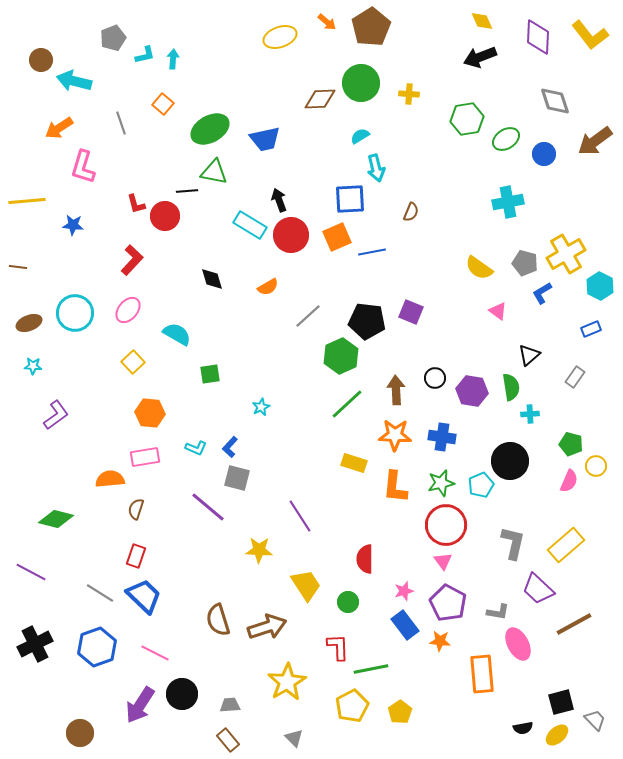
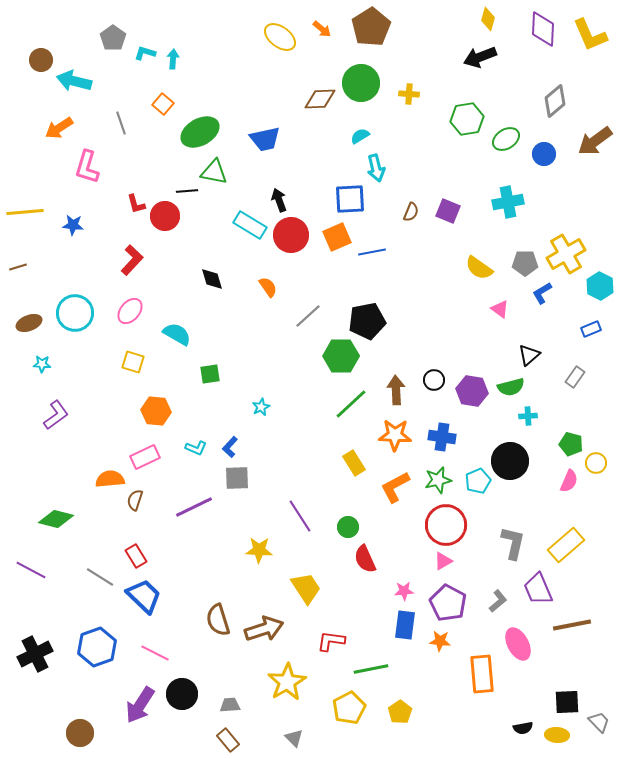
yellow diamond at (482, 21): moved 6 px right, 2 px up; rotated 40 degrees clockwise
orange arrow at (327, 22): moved 5 px left, 7 px down
yellow L-shape at (590, 35): rotated 15 degrees clockwise
yellow ellipse at (280, 37): rotated 56 degrees clockwise
purple diamond at (538, 37): moved 5 px right, 8 px up
gray pentagon at (113, 38): rotated 15 degrees counterclockwise
cyan L-shape at (145, 55): moved 2 px up; rotated 150 degrees counterclockwise
gray diamond at (555, 101): rotated 68 degrees clockwise
green ellipse at (210, 129): moved 10 px left, 3 px down
pink L-shape at (83, 167): moved 4 px right
yellow line at (27, 201): moved 2 px left, 11 px down
gray pentagon at (525, 263): rotated 15 degrees counterclockwise
brown line at (18, 267): rotated 24 degrees counterclockwise
orange semicircle at (268, 287): rotated 95 degrees counterclockwise
pink ellipse at (128, 310): moved 2 px right, 1 px down
pink triangle at (498, 311): moved 2 px right, 2 px up
purple square at (411, 312): moved 37 px right, 101 px up
black pentagon at (367, 321): rotated 18 degrees counterclockwise
green hexagon at (341, 356): rotated 24 degrees clockwise
yellow square at (133, 362): rotated 30 degrees counterclockwise
cyan star at (33, 366): moved 9 px right, 2 px up
black circle at (435, 378): moved 1 px left, 2 px down
green semicircle at (511, 387): rotated 84 degrees clockwise
green line at (347, 404): moved 4 px right
orange hexagon at (150, 413): moved 6 px right, 2 px up
cyan cross at (530, 414): moved 2 px left, 2 px down
pink rectangle at (145, 457): rotated 16 degrees counterclockwise
yellow rectangle at (354, 463): rotated 40 degrees clockwise
yellow circle at (596, 466): moved 3 px up
gray square at (237, 478): rotated 16 degrees counterclockwise
green star at (441, 483): moved 3 px left, 3 px up
cyan pentagon at (481, 485): moved 3 px left, 4 px up
orange L-shape at (395, 487): rotated 56 degrees clockwise
purple line at (208, 507): moved 14 px left; rotated 66 degrees counterclockwise
brown semicircle at (136, 509): moved 1 px left, 9 px up
red rectangle at (136, 556): rotated 50 degrees counterclockwise
red semicircle at (365, 559): rotated 24 degrees counterclockwise
pink triangle at (443, 561): rotated 36 degrees clockwise
purple line at (31, 572): moved 2 px up
yellow trapezoid at (306, 585): moved 3 px down
purple trapezoid at (538, 589): rotated 24 degrees clockwise
pink star at (404, 591): rotated 12 degrees clockwise
gray line at (100, 593): moved 16 px up
green circle at (348, 602): moved 75 px up
gray L-shape at (498, 612): moved 11 px up; rotated 50 degrees counterclockwise
brown line at (574, 624): moved 2 px left, 1 px down; rotated 18 degrees clockwise
blue rectangle at (405, 625): rotated 44 degrees clockwise
brown arrow at (267, 627): moved 3 px left, 2 px down
black cross at (35, 644): moved 10 px down
red L-shape at (338, 647): moved 7 px left, 6 px up; rotated 80 degrees counterclockwise
black square at (561, 702): moved 6 px right; rotated 12 degrees clockwise
yellow pentagon at (352, 706): moved 3 px left, 2 px down
gray trapezoid at (595, 720): moved 4 px right, 2 px down
yellow ellipse at (557, 735): rotated 45 degrees clockwise
